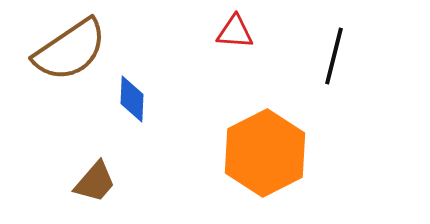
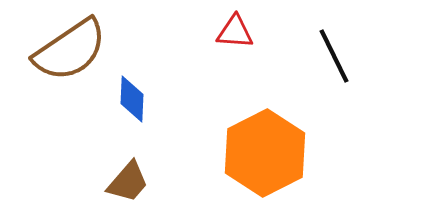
black line: rotated 40 degrees counterclockwise
brown trapezoid: moved 33 px right
